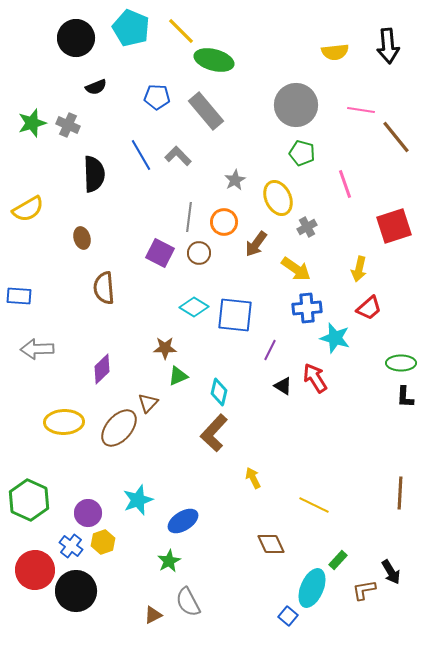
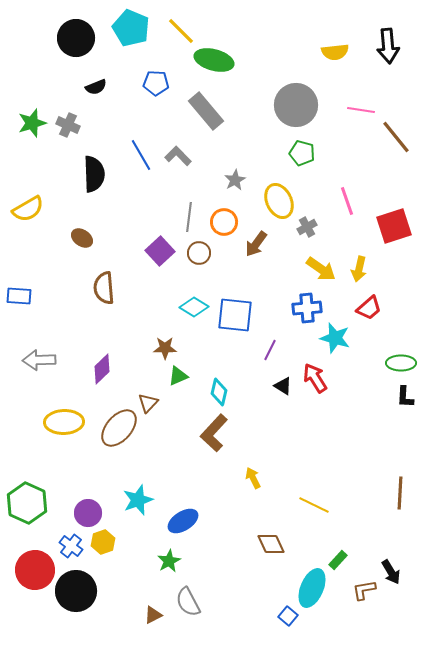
blue pentagon at (157, 97): moved 1 px left, 14 px up
pink line at (345, 184): moved 2 px right, 17 px down
yellow ellipse at (278, 198): moved 1 px right, 3 px down
brown ellipse at (82, 238): rotated 40 degrees counterclockwise
purple square at (160, 253): moved 2 px up; rotated 20 degrees clockwise
yellow arrow at (296, 269): moved 25 px right
gray arrow at (37, 349): moved 2 px right, 11 px down
green hexagon at (29, 500): moved 2 px left, 3 px down
